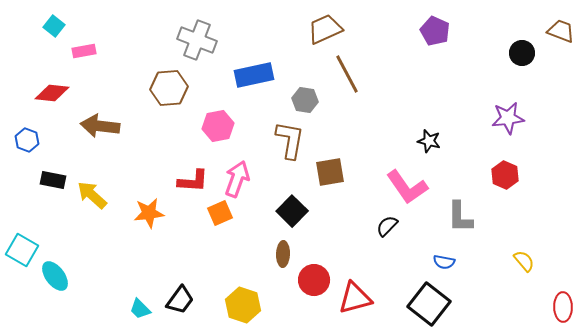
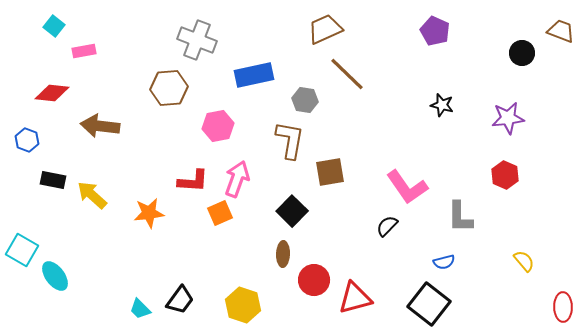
brown line at (347, 74): rotated 18 degrees counterclockwise
black star at (429, 141): moved 13 px right, 36 px up
blue semicircle at (444, 262): rotated 25 degrees counterclockwise
